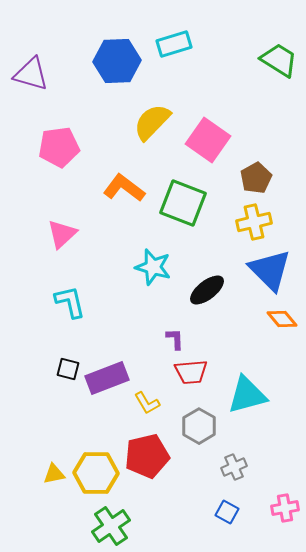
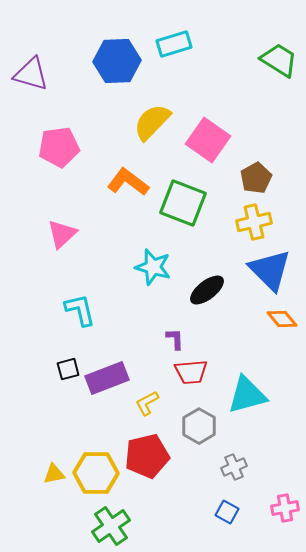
orange L-shape: moved 4 px right, 6 px up
cyan L-shape: moved 10 px right, 8 px down
black square: rotated 30 degrees counterclockwise
yellow L-shape: rotated 92 degrees clockwise
